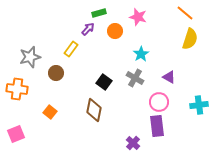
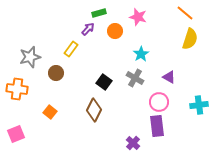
brown diamond: rotated 15 degrees clockwise
